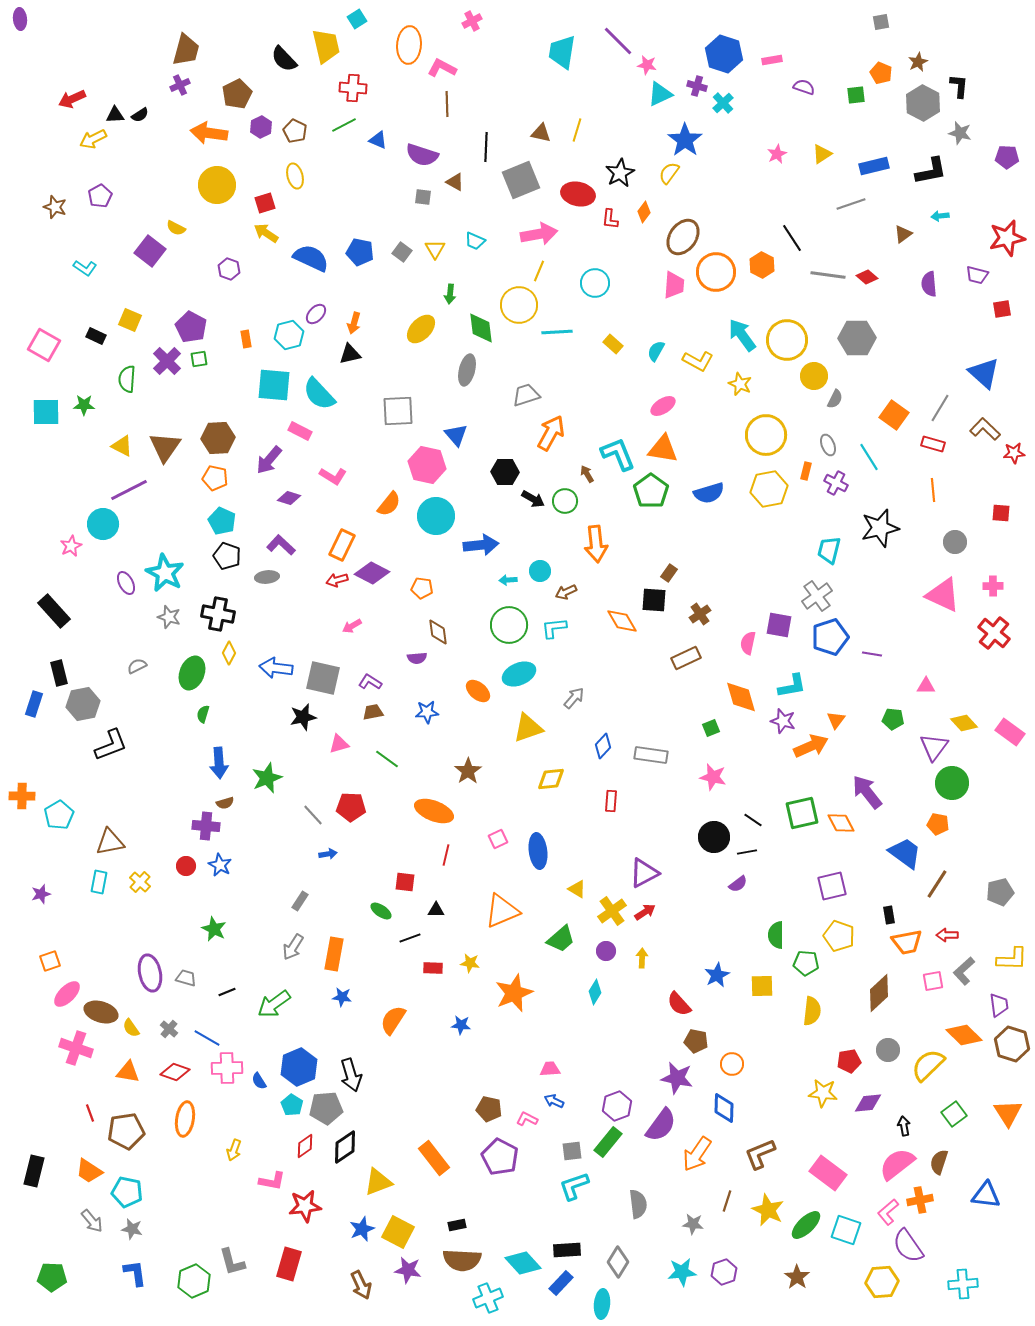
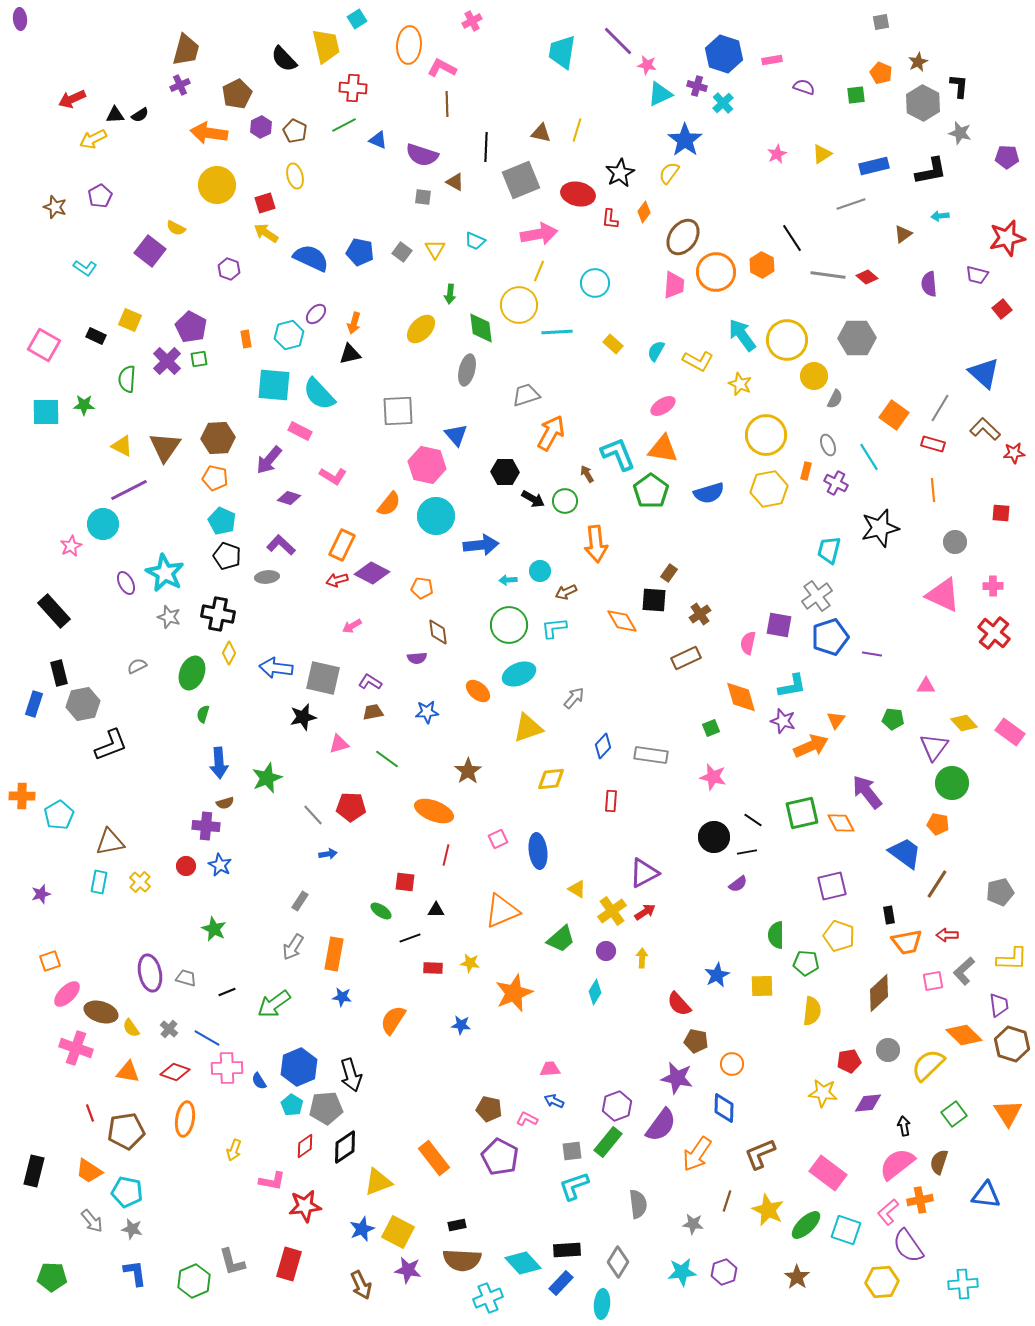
red square at (1002, 309): rotated 30 degrees counterclockwise
